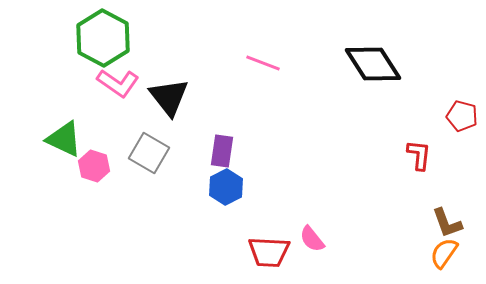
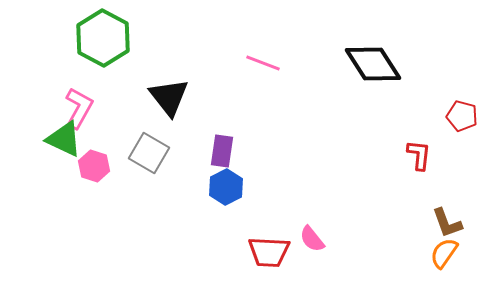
pink L-shape: moved 39 px left, 25 px down; rotated 96 degrees counterclockwise
